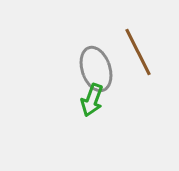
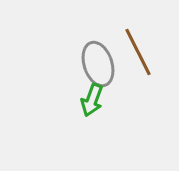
gray ellipse: moved 2 px right, 5 px up
